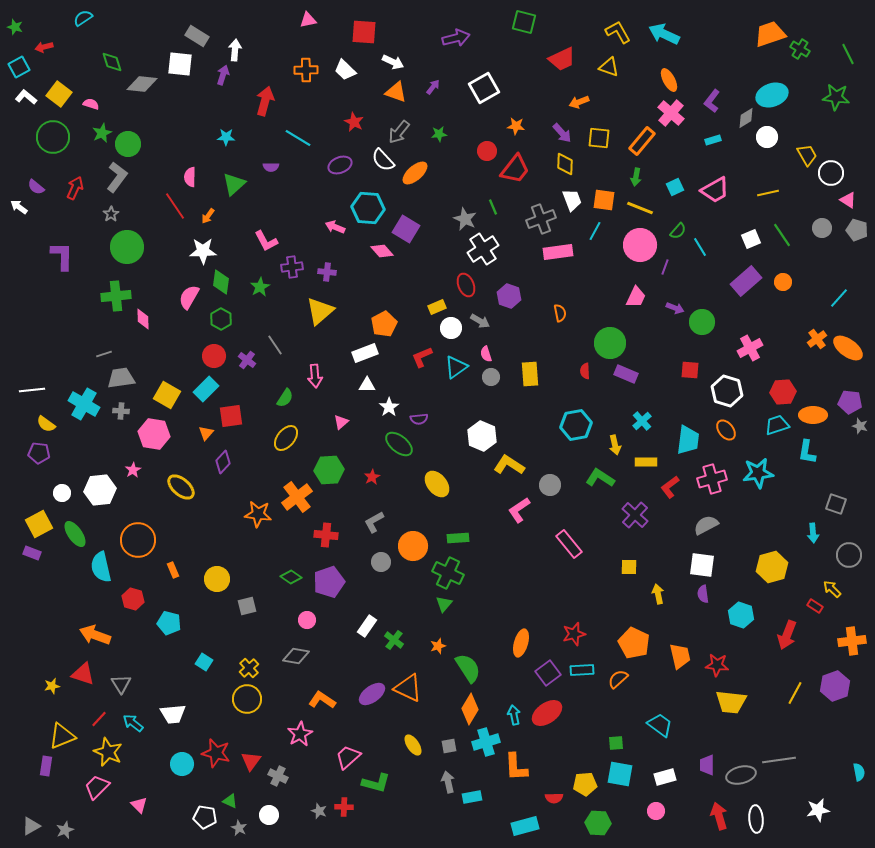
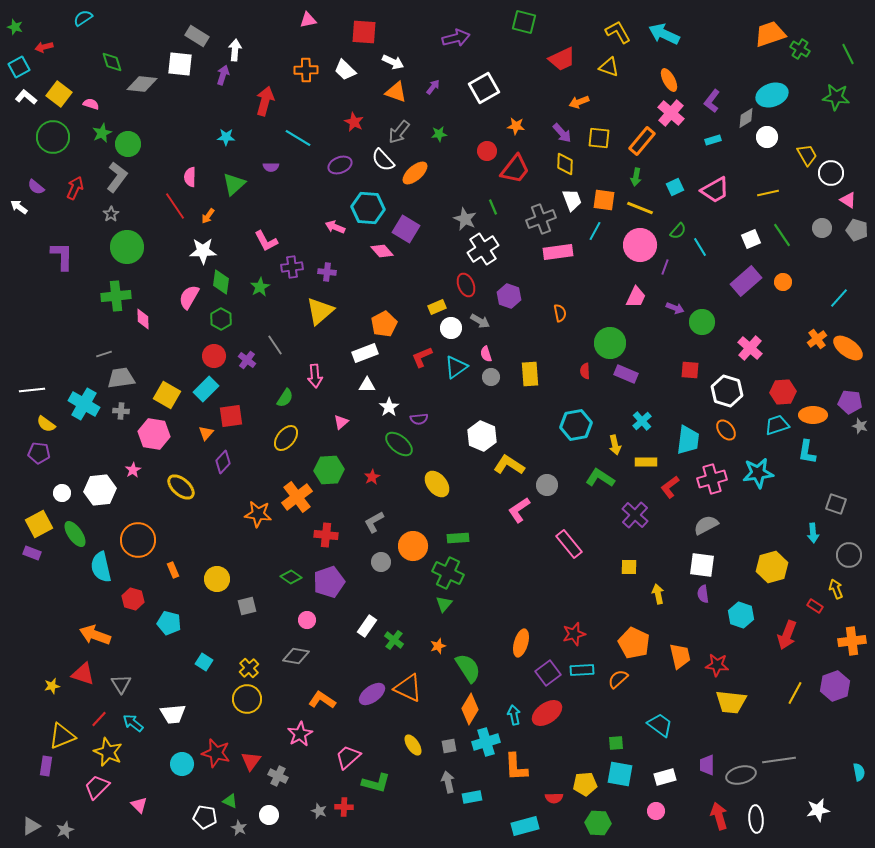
pink cross at (750, 348): rotated 20 degrees counterclockwise
gray circle at (550, 485): moved 3 px left
yellow arrow at (832, 589): moved 4 px right; rotated 24 degrees clockwise
